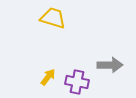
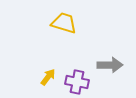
yellow trapezoid: moved 11 px right, 5 px down
